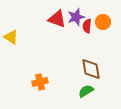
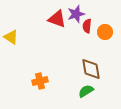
purple star: moved 3 px up
orange circle: moved 2 px right, 10 px down
orange cross: moved 1 px up
